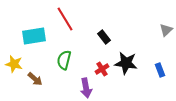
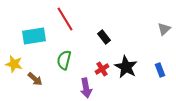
gray triangle: moved 2 px left, 1 px up
black star: moved 4 px down; rotated 20 degrees clockwise
